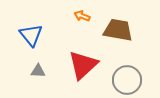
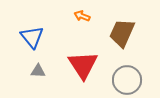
brown trapezoid: moved 4 px right, 3 px down; rotated 76 degrees counterclockwise
blue triangle: moved 1 px right, 2 px down
red triangle: rotated 20 degrees counterclockwise
